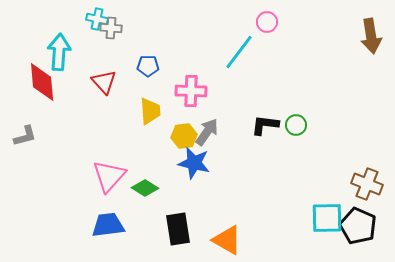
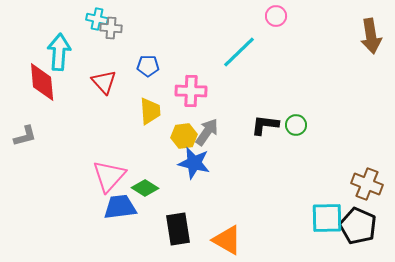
pink circle: moved 9 px right, 6 px up
cyan line: rotated 9 degrees clockwise
blue trapezoid: moved 12 px right, 18 px up
